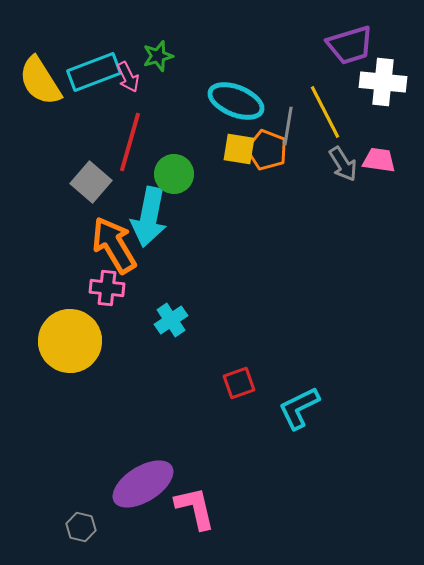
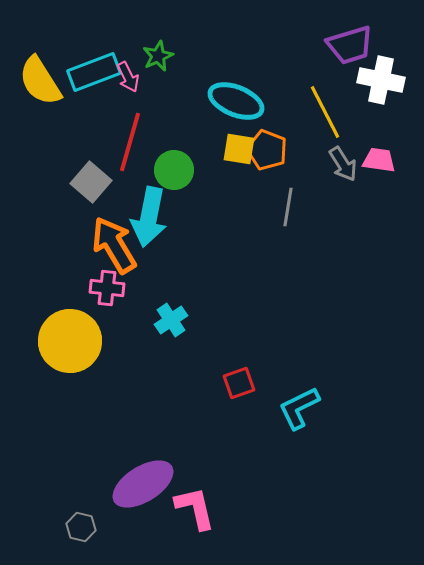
green star: rotated 8 degrees counterclockwise
white cross: moved 2 px left, 2 px up; rotated 6 degrees clockwise
gray line: moved 81 px down
green circle: moved 4 px up
